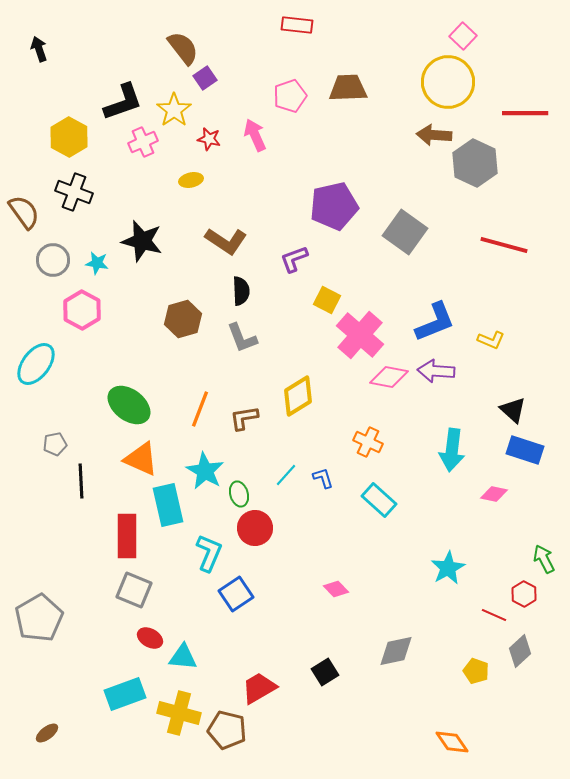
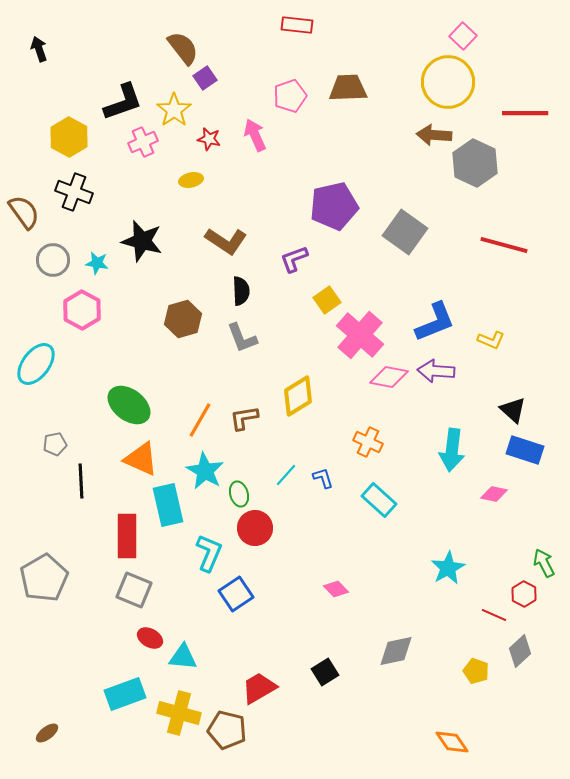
yellow square at (327, 300): rotated 28 degrees clockwise
orange line at (200, 409): moved 11 px down; rotated 9 degrees clockwise
green arrow at (544, 559): moved 4 px down
gray pentagon at (39, 618): moved 5 px right, 40 px up
